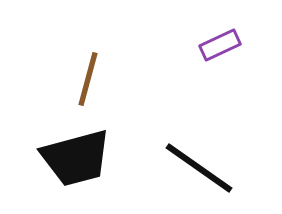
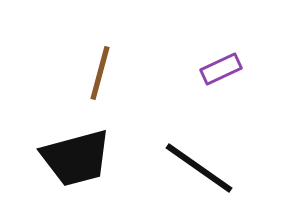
purple rectangle: moved 1 px right, 24 px down
brown line: moved 12 px right, 6 px up
